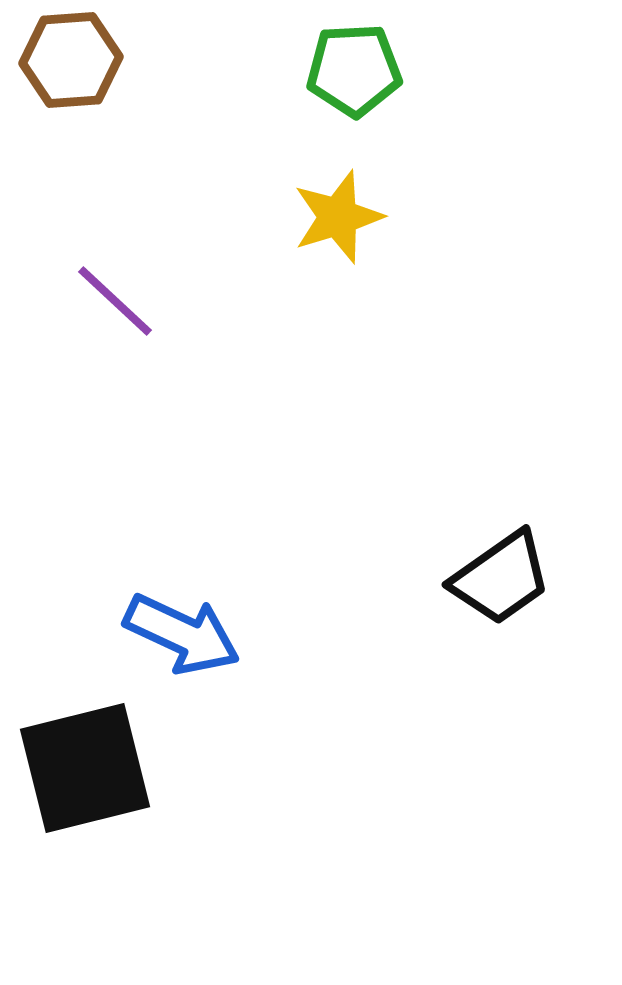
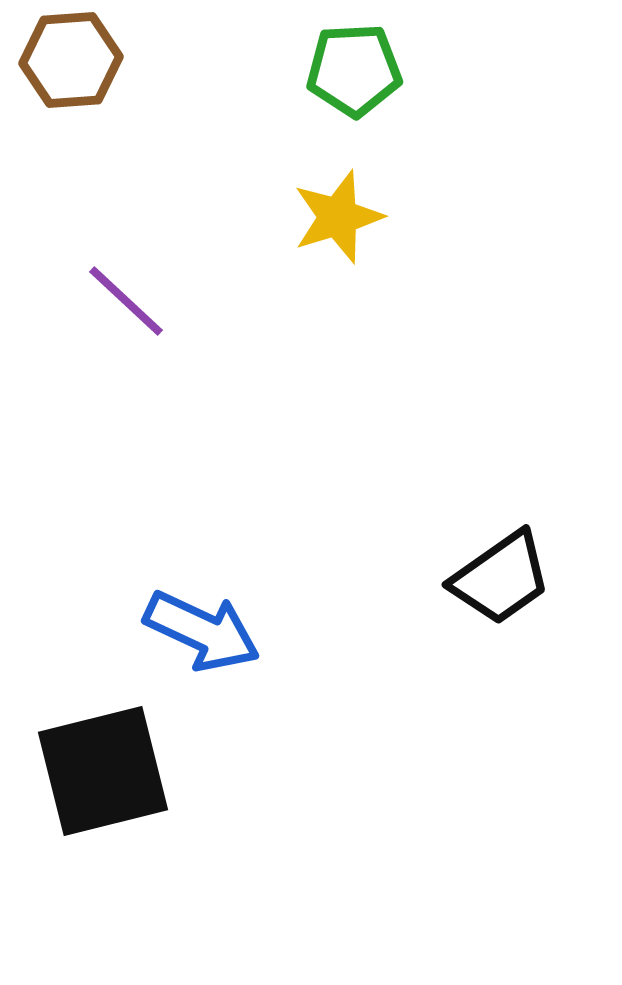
purple line: moved 11 px right
blue arrow: moved 20 px right, 3 px up
black square: moved 18 px right, 3 px down
